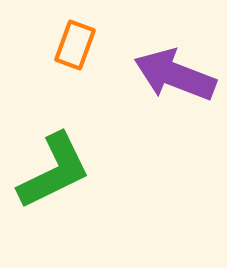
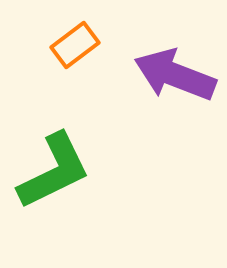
orange rectangle: rotated 33 degrees clockwise
